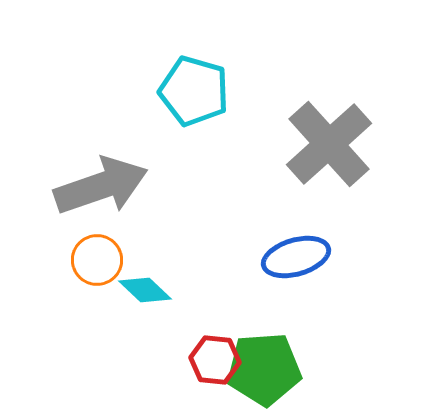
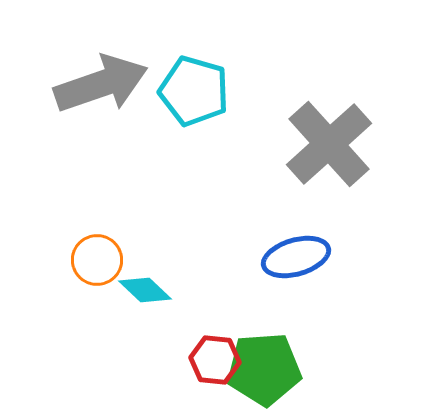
gray arrow: moved 102 px up
